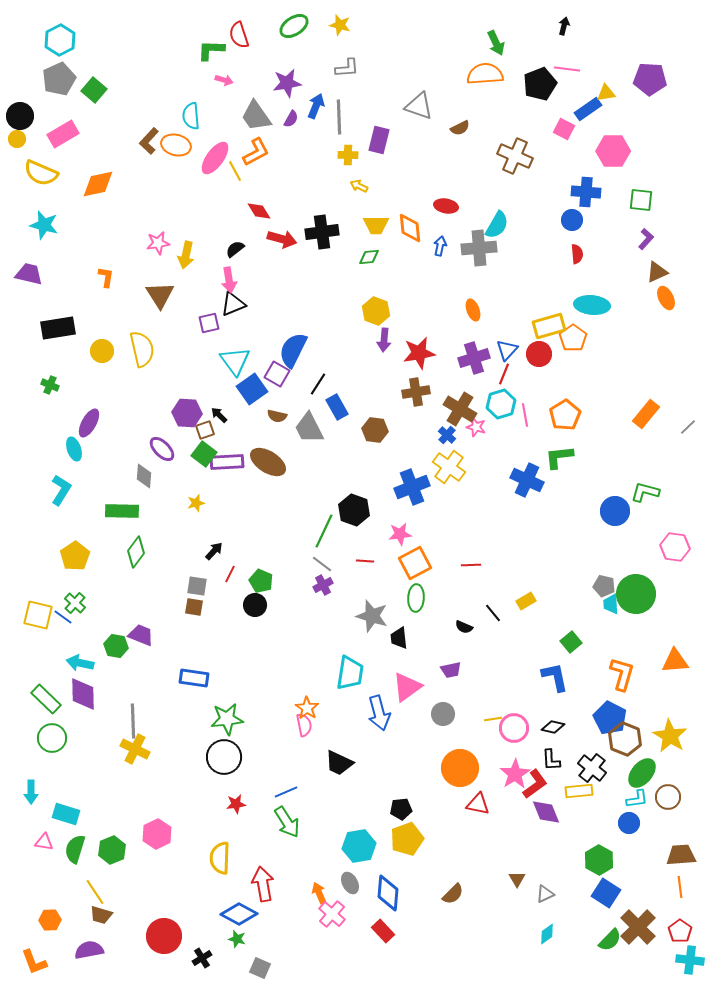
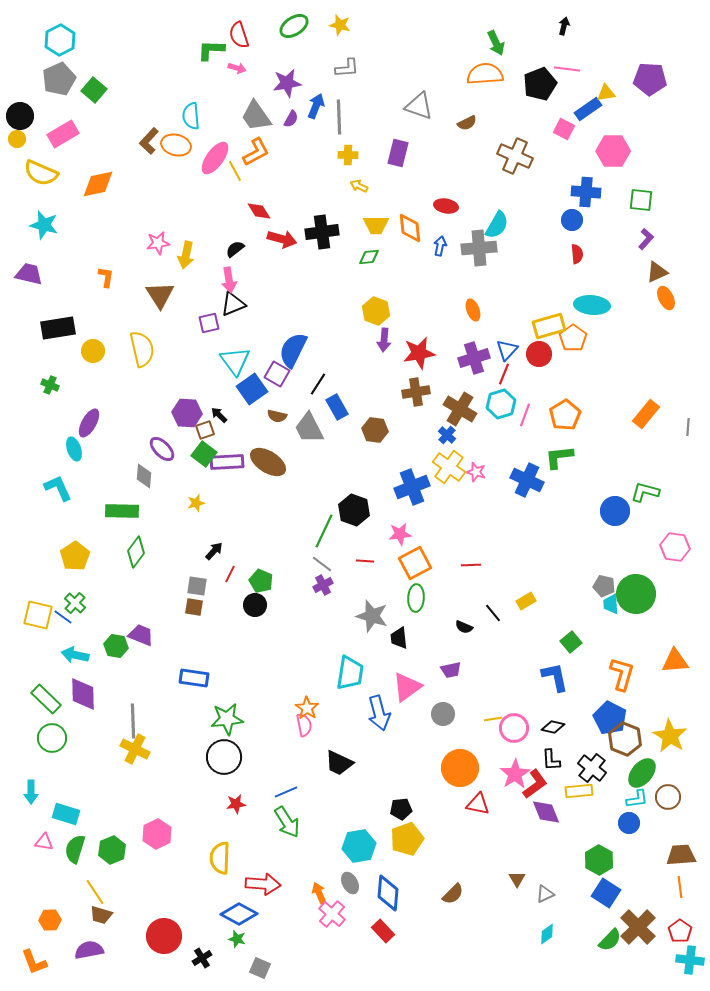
pink arrow at (224, 80): moved 13 px right, 12 px up
brown semicircle at (460, 128): moved 7 px right, 5 px up
purple rectangle at (379, 140): moved 19 px right, 13 px down
yellow circle at (102, 351): moved 9 px left
pink line at (525, 415): rotated 30 degrees clockwise
pink star at (476, 427): moved 45 px down
gray line at (688, 427): rotated 42 degrees counterclockwise
cyan L-shape at (61, 490): moved 3 px left, 2 px up; rotated 56 degrees counterclockwise
cyan arrow at (80, 663): moved 5 px left, 8 px up
red arrow at (263, 884): rotated 104 degrees clockwise
